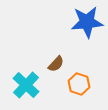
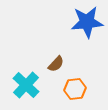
orange hexagon: moved 4 px left, 5 px down; rotated 25 degrees counterclockwise
